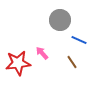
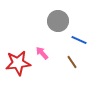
gray circle: moved 2 px left, 1 px down
